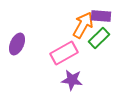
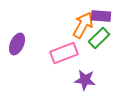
pink rectangle: rotated 8 degrees clockwise
purple star: moved 13 px right
